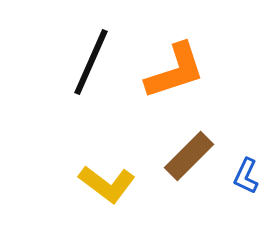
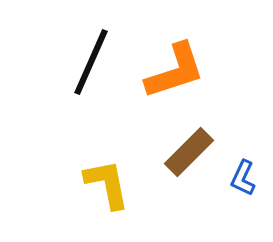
brown rectangle: moved 4 px up
blue L-shape: moved 3 px left, 2 px down
yellow L-shape: rotated 138 degrees counterclockwise
